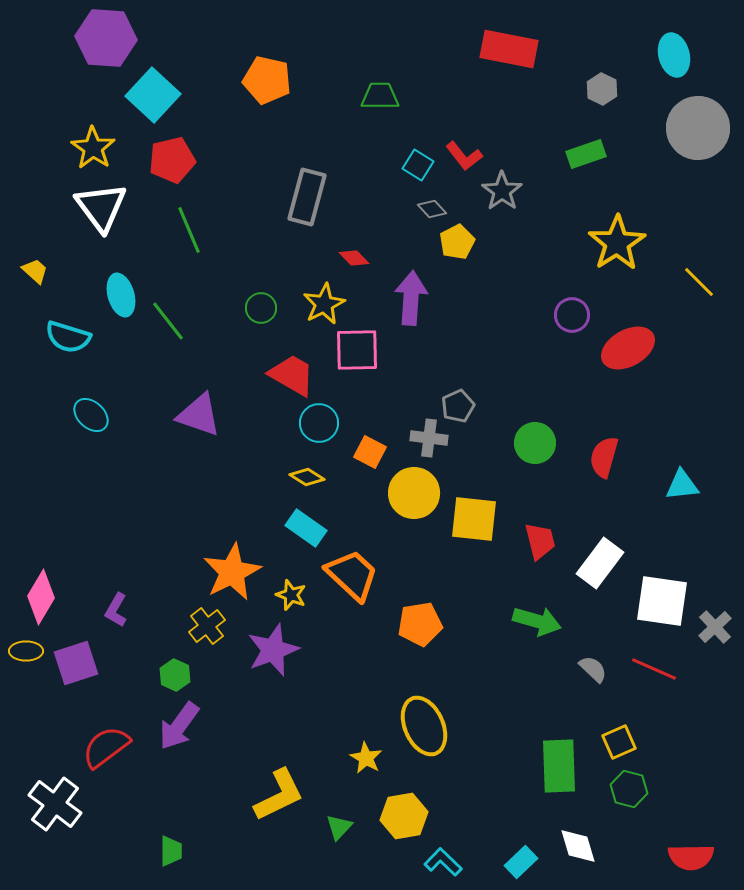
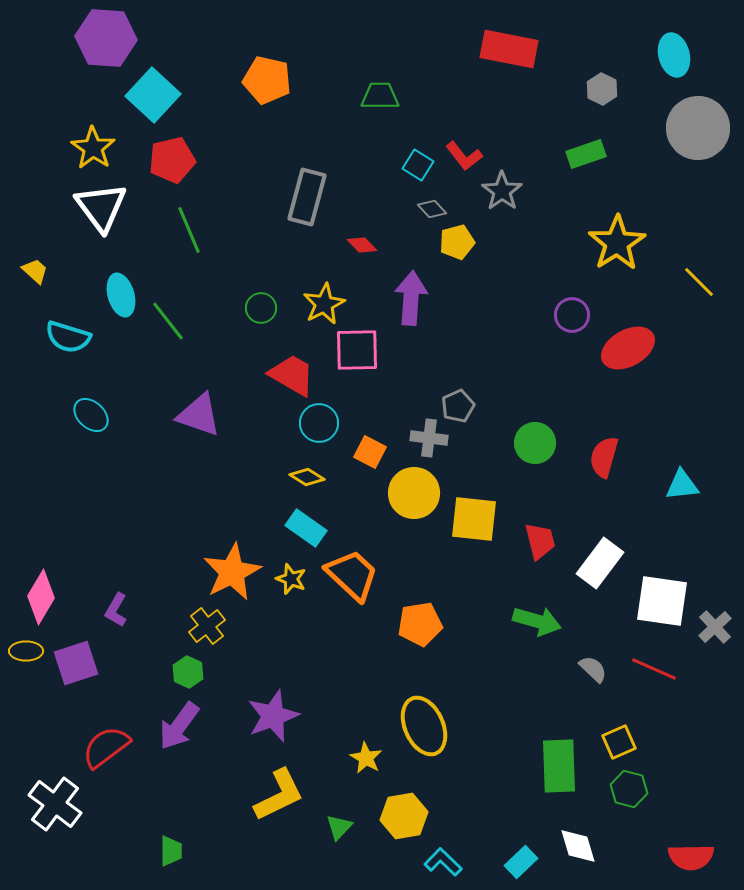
yellow pentagon at (457, 242): rotated 12 degrees clockwise
red diamond at (354, 258): moved 8 px right, 13 px up
yellow star at (291, 595): moved 16 px up
purple star at (273, 650): moved 66 px down
green hexagon at (175, 675): moved 13 px right, 3 px up
